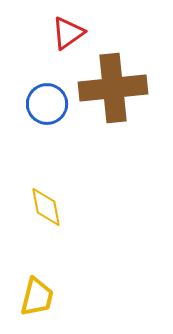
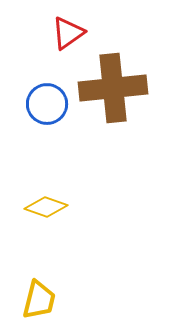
yellow diamond: rotated 60 degrees counterclockwise
yellow trapezoid: moved 2 px right, 3 px down
